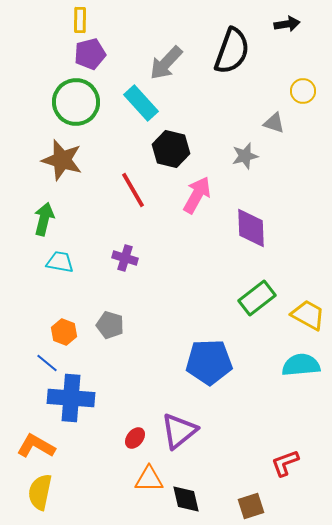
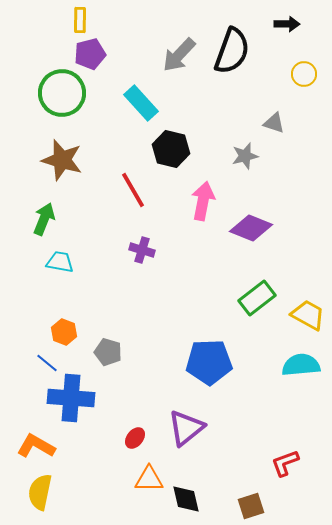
black arrow: rotated 10 degrees clockwise
gray arrow: moved 13 px right, 8 px up
yellow circle: moved 1 px right, 17 px up
green circle: moved 14 px left, 9 px up
pink arrow: moved 6 px right, 6 px down; rotated 18 degrees counterclockwise
green arrow: rotated 8 degrees clockwise
purple diamond: rotated 66 degrees counterclockwise
purple cross: moved 17 px right, 8 px up
gray pentagon: moved 2 px left, 27 px down
purple triangle: moved 7 px right, 3 px up
